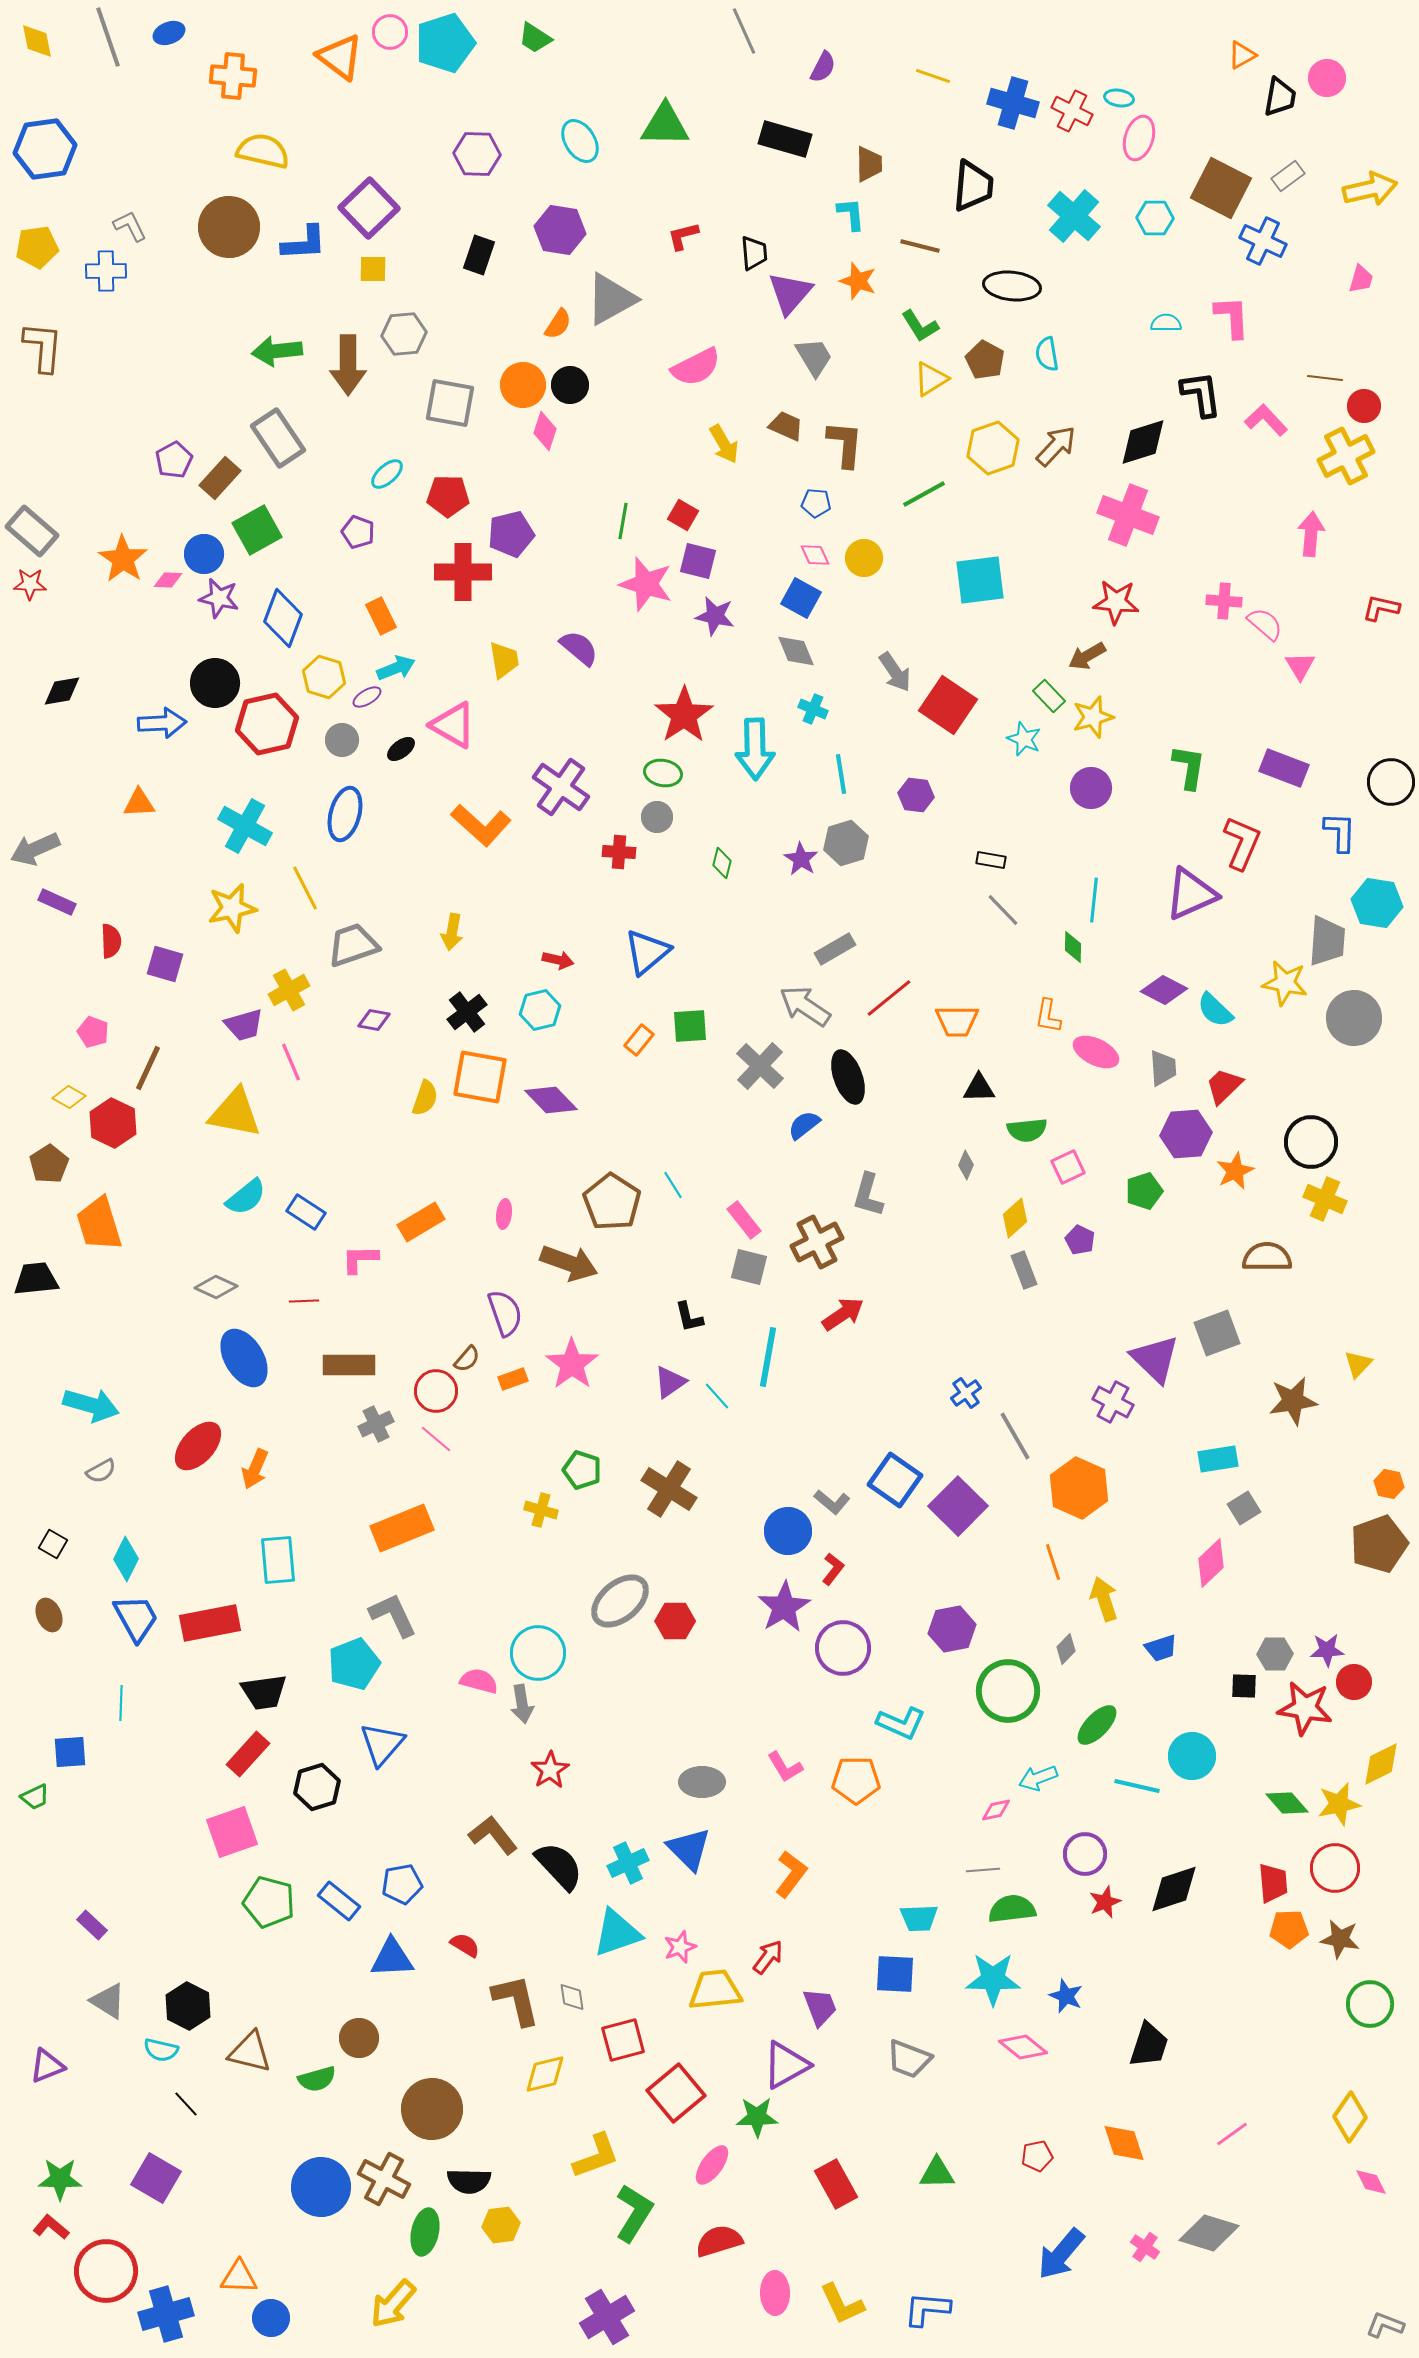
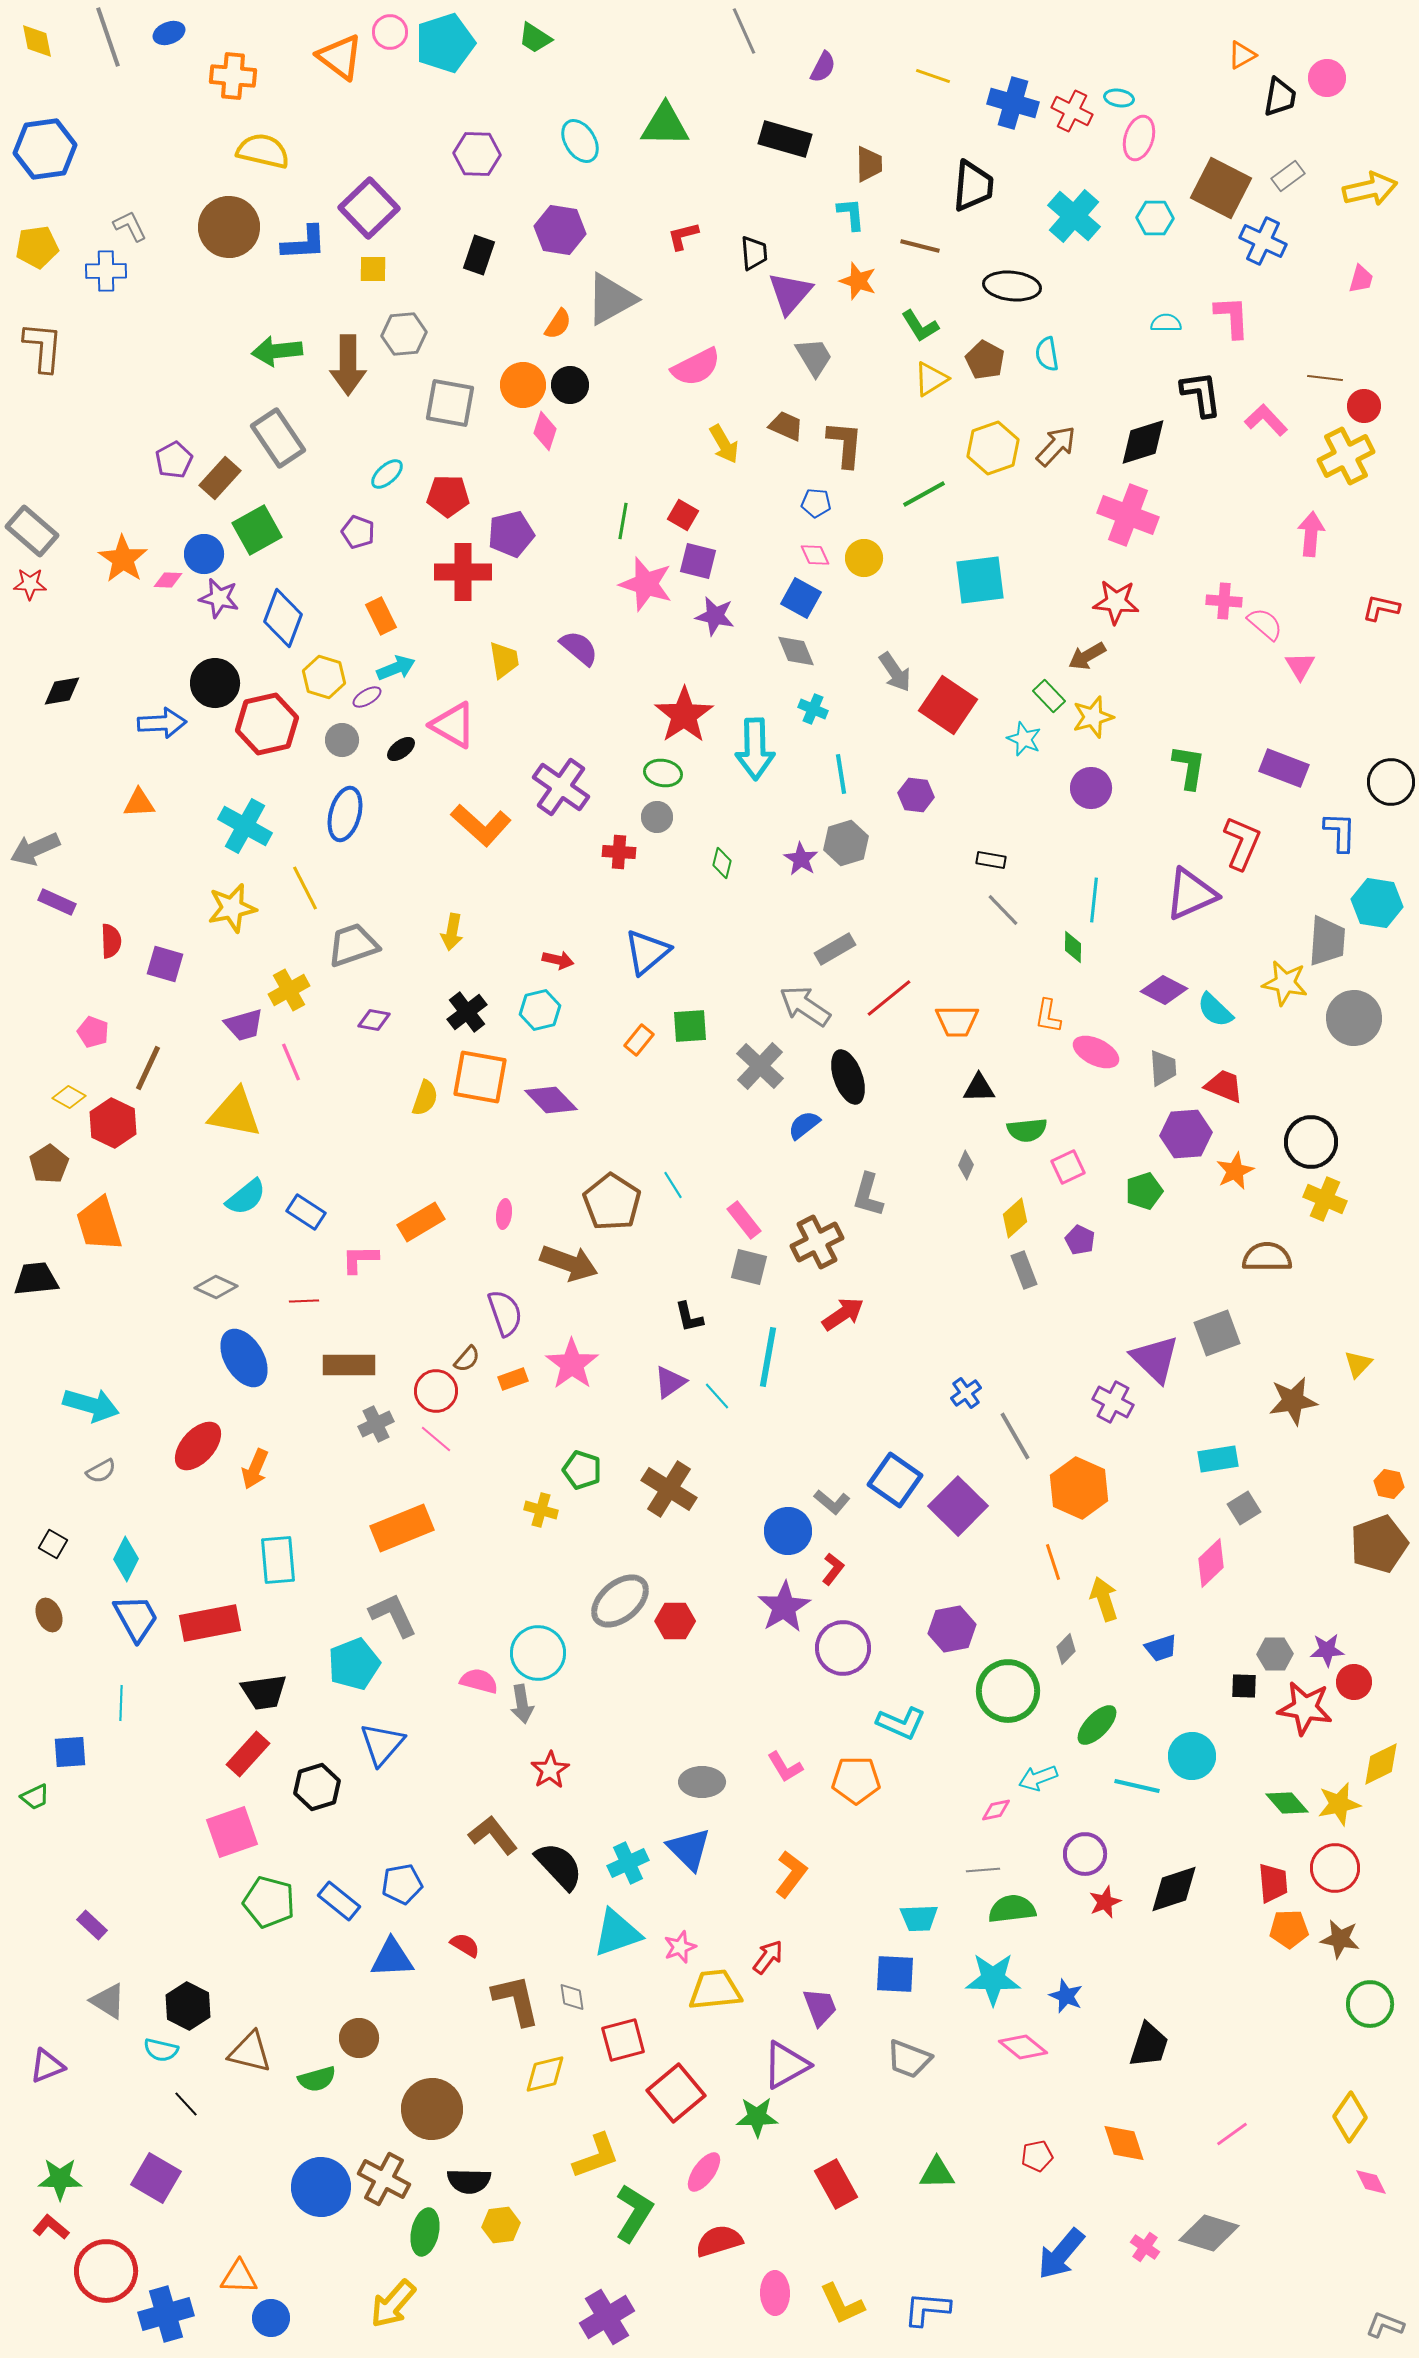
red trapezoid at (1224, 1086): rotated 66 degrees clockwise
pink ellipse at (712, 2165): moved 8 px left, 7 px down
